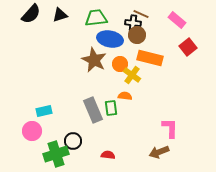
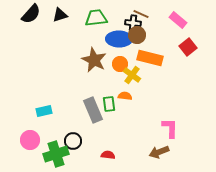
pink rectangle: moved 1 px right
blue ellipse: moved 9 px right; rotated 10 degrees counterclockwise
green rectangle: moved 2 px left, 4 px up
pink circle: moved 2 px left, 9 px down
